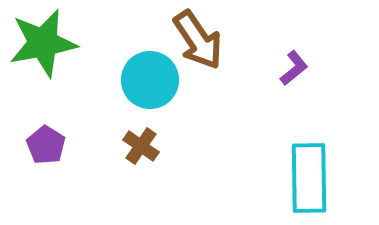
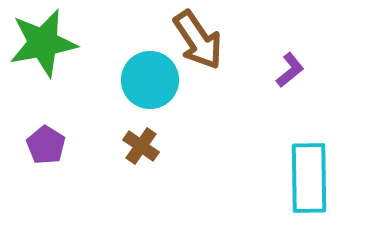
purple L-shape: moved 4 px left, 2 px down
